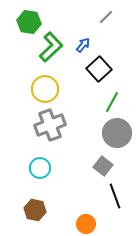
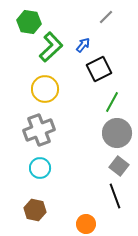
black square: rotated 15 degrees clockwise
gray cross: moved 11 px left, 5 px down
gray square: moved 16 px right
